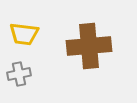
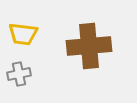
yellow trapezoid: moved 1 px left
